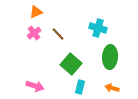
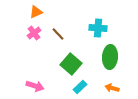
cyan cross: rotated 12 degrees counterclockwise
cyan rectangle: rotated 32 degrees clockwise
